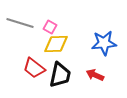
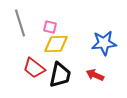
gray line: rotated 56 degrees clockwise
pink square: rotated 16 degrees counterclockwise
